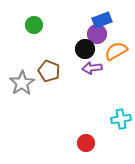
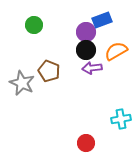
purple circle: moved 11 px left, 2 px up
black circle: moved 1 px right, 1 px down
gray star: rotated 15 degrees counterclockwise
